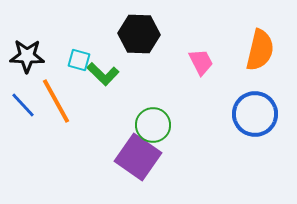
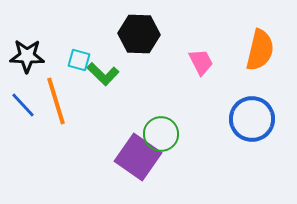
orange line: rotated 12 degrees clockwise
blue circle: moved 3 px left, 5 px down
green circle: moved 8 px right, 9 px down
